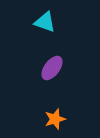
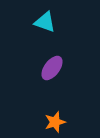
orange star: moved 3 px down
